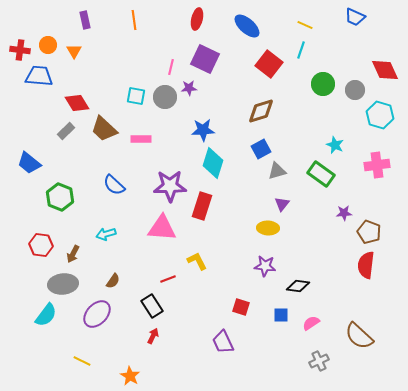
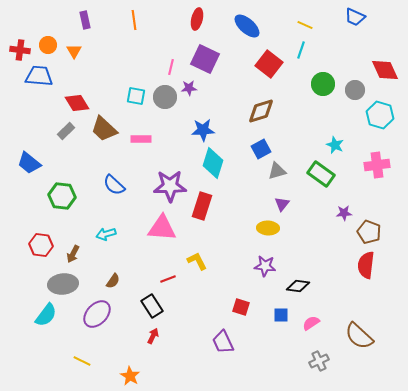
green hexagon at (60, 197): moved 2 px right, 1 px up; rotated 16 degrees counterclockwise
